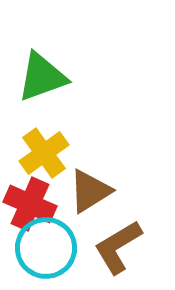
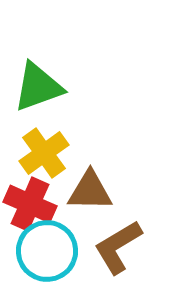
green triangle: moved 4 px left, 10 px down
brown triangle: rotated 33 degrees clockwise
cyan circle: moved 1 px right, 3 px down
